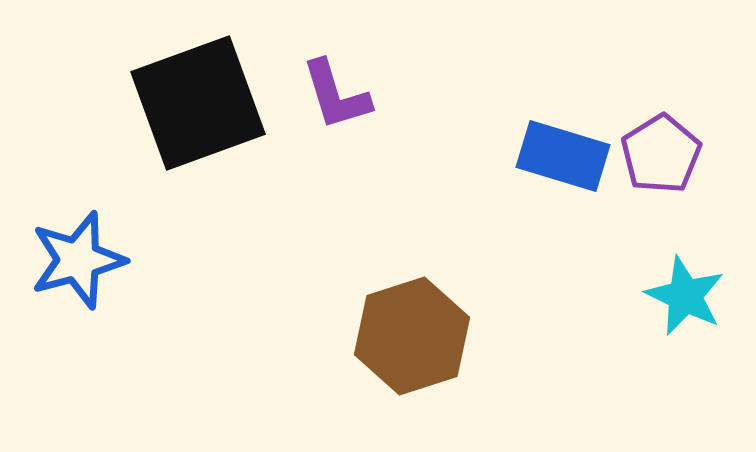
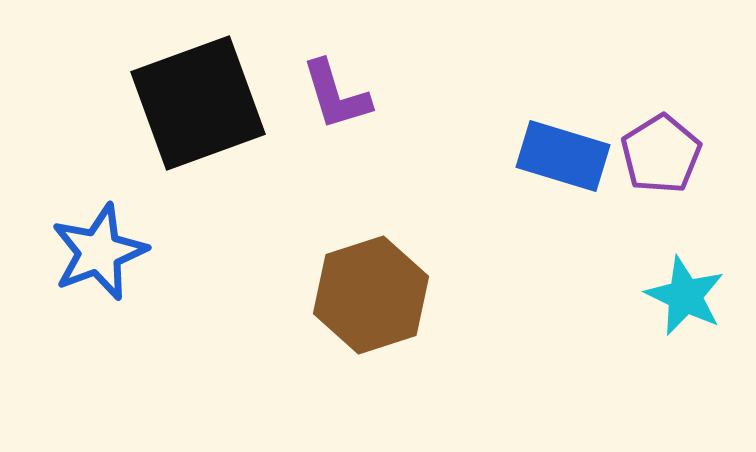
blue star: moved 21 px right, 8 px up; rotated 6 degrees counterclockwise
brown hexagon: moved 41 px left, 41 px up
